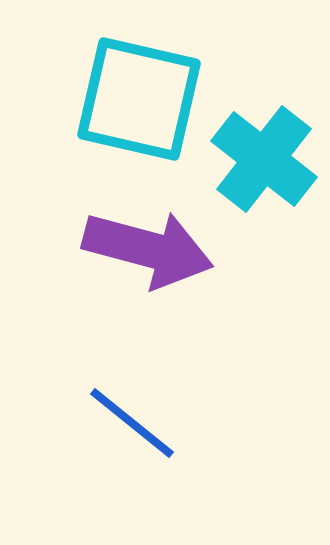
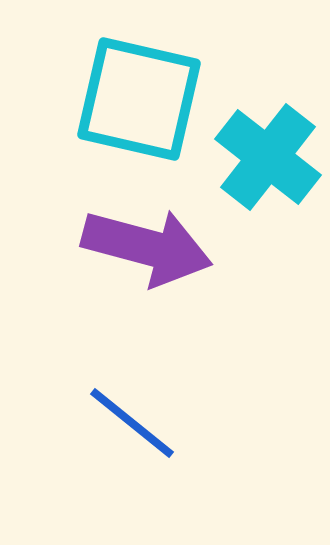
cyan cross: moved 4 px right, 2 px up
purple arrow: moved 1 px left, 2 px up
